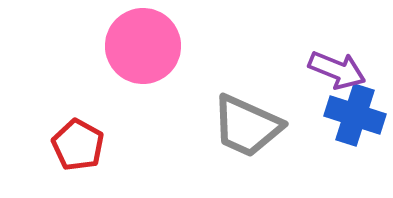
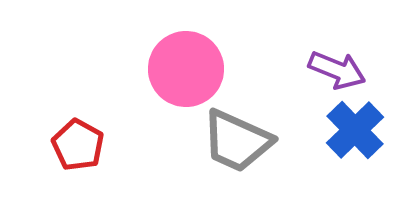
pink circle: moved 43 px right, 23 px down
blue cross: moved 15 px down; rotated 28 degrees clockwise
gray trapezoid: moved 10 px left, 15 px down
